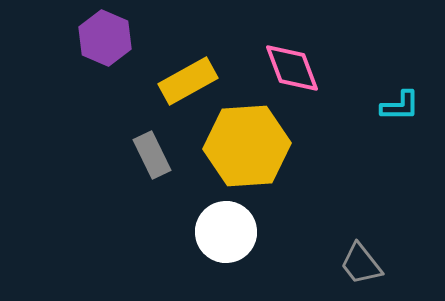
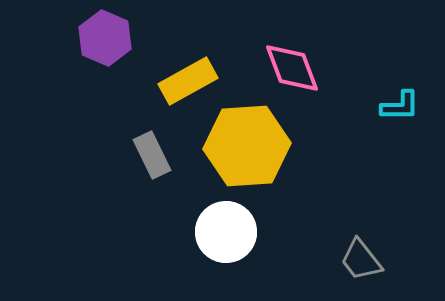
gray trapezoid: moved 4 px up
